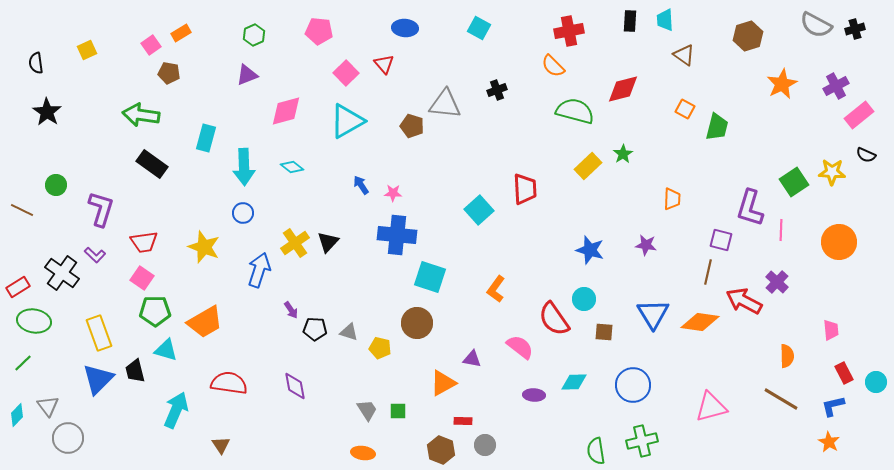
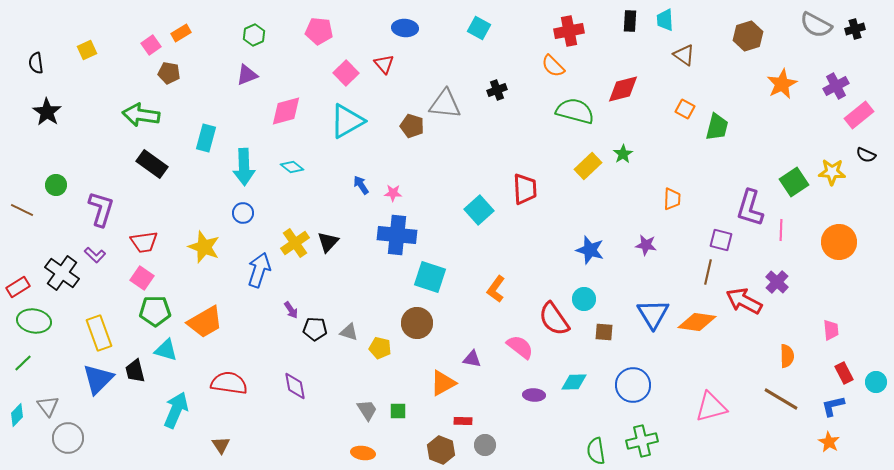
orange diamond at (700, 322): moved 3 px left
